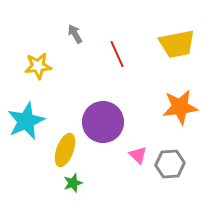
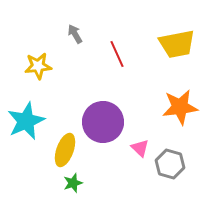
pink triangle: moved 2 px right, 7 px up
gray hexagon: rotated 20 degrees clockwise
